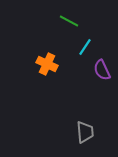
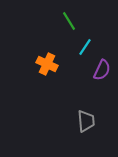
green line: rotated 30 degrees clockwise
purple semicircle: rotated 130 degrees counterclockwise
gray trapezoid: moved 1 px right, 11 px up
